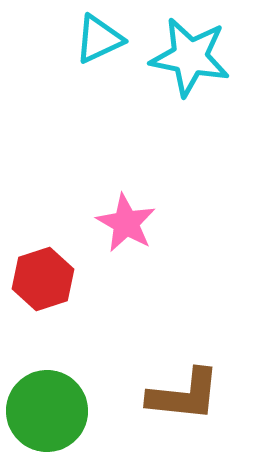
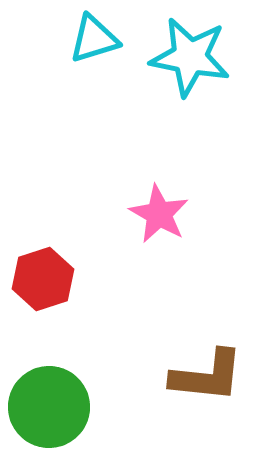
cyan triangle: moved 5 px left; rotated 8 degrees clockwise
pink star: moved 33 px right, 9 px up
brown L-shape: moved 23 px right, 19 px up
green circle: moved 2 px right, 4 px up
